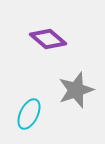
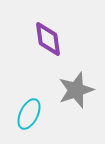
purple diamond: rotated 42 degrees clockwise
